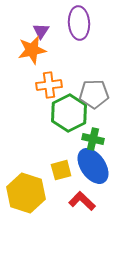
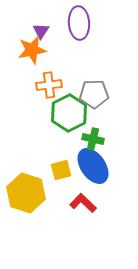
red L-shape: moved 1 px right, 2 px down
